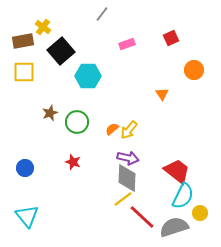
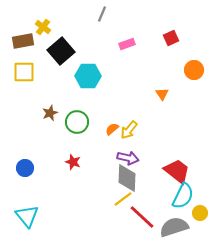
gray line: rotated 14 degrees counterclockwise
